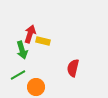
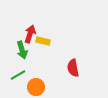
red semicircle: rotated 24 degrees counterclockwise
